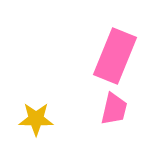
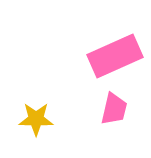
pink rectangle: rotated 44 degrees clockwise
